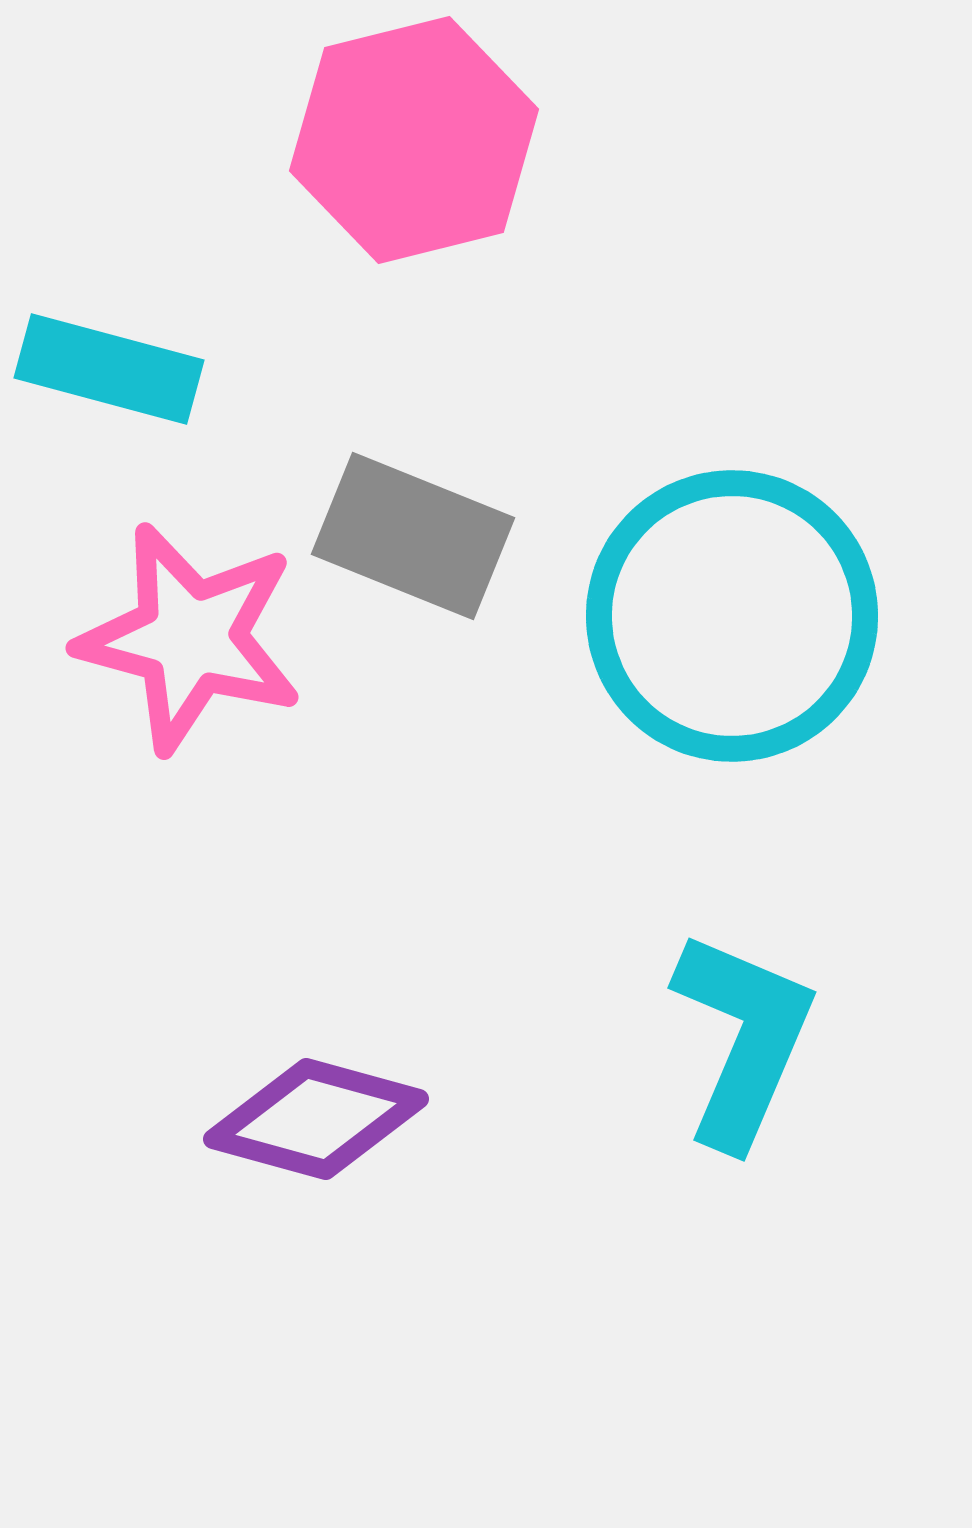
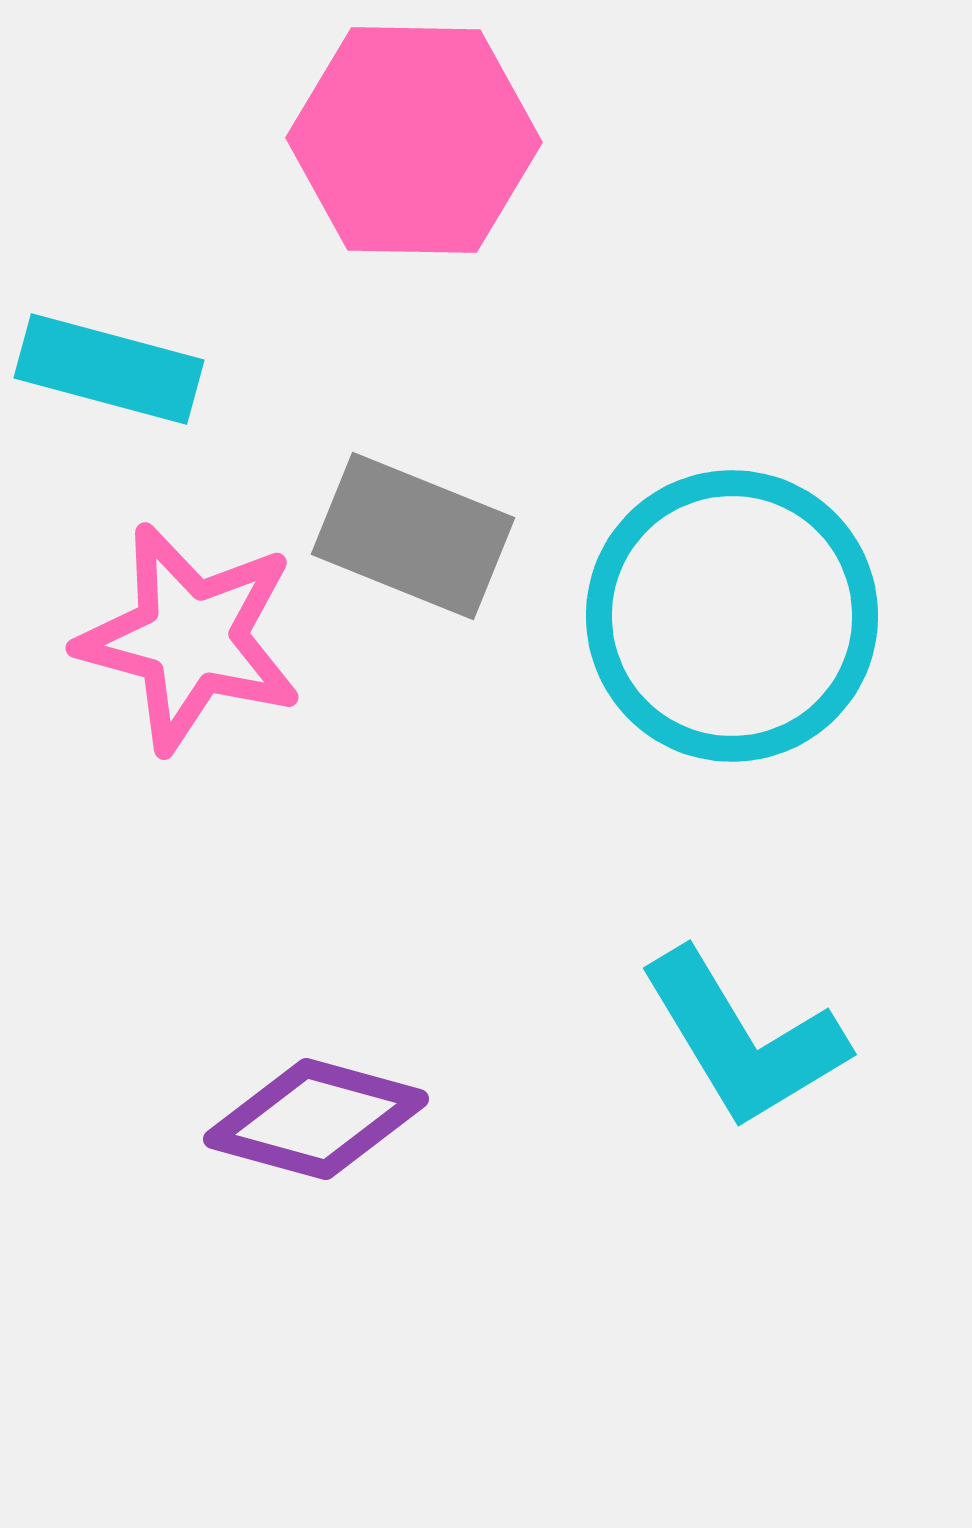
pink hexagon: rotated 15 degrees clockwise
cyan L-shape: rotated 126 degrees clockwise
